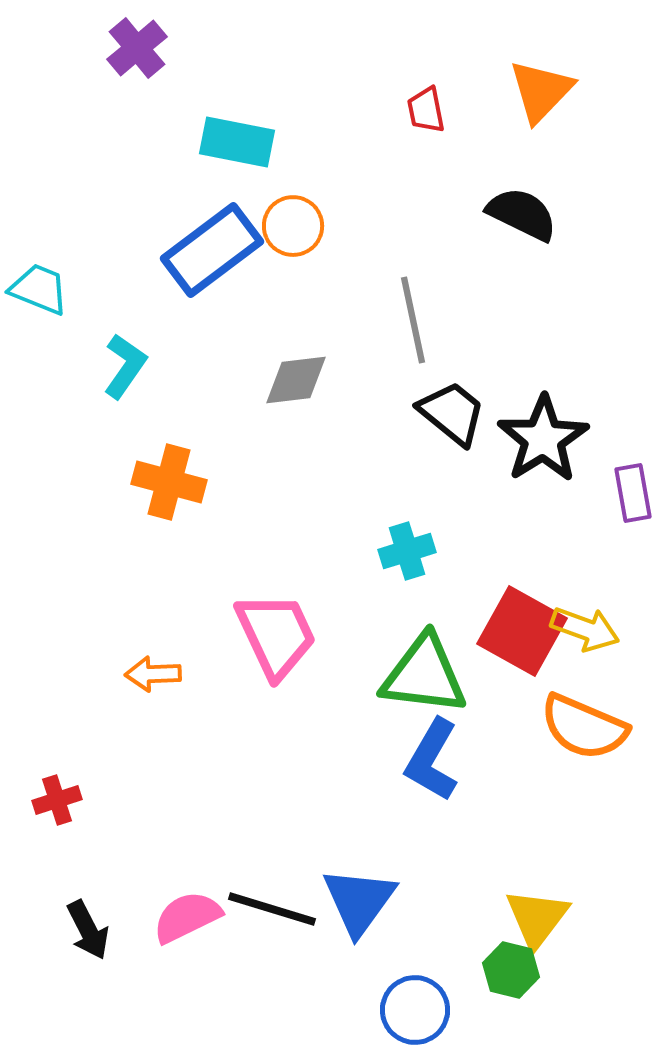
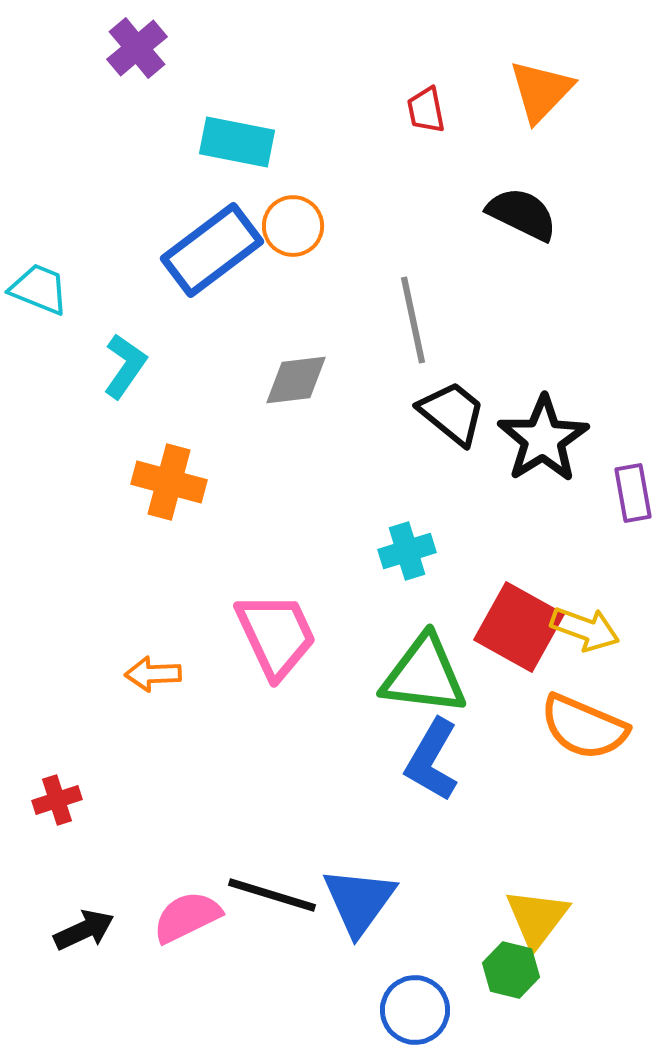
red square: moved 3 px left, 4 px up
black line: moved 14 px up
black arrow: moved 4 px left; rotated 88 degrees counterclockwise
